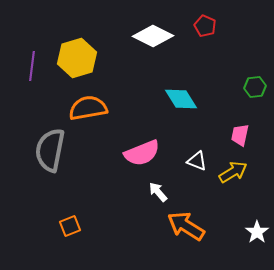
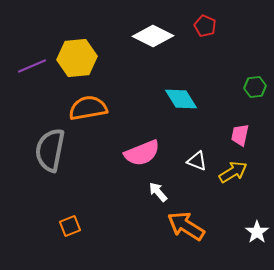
yellow hexagon: rotated 12 degrees clockwise
purple line: rotated 60 degrees clockwise
